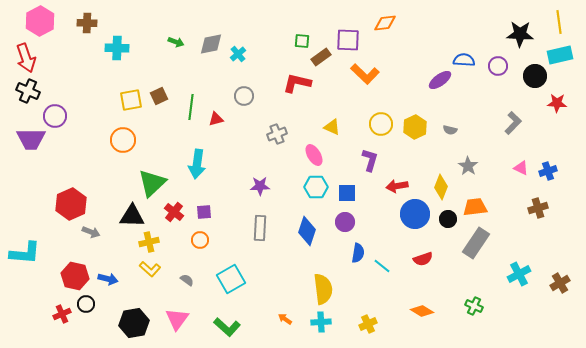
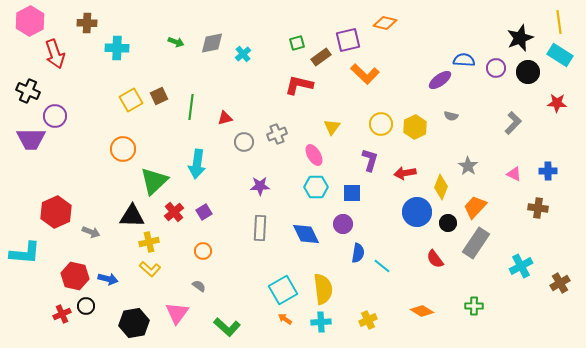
pink hexagon at (40, 21): moved 10 px left
orange diamond at (385, 23): rotated 20 degrees clockwise
black star at (520, 34): moved 4 px down; rotated 24 degrees counterclockwise
purple square at (348, 40): rotated 15 degrees counterclockwise
green square at (302, 41): moved 5 px left, 2 px down; rotated 21 degrees counterclockwise
gray diamond at (211, 44): moved 1 px right, 1 px up
cyan cross at (238, 54): moved 5 px right
cyan rectangle at (560, 55): rotated 45 degrees clockwise
red arrow at (26, 58): moved 29 px right, 4 px up
purple circle at (498, 66): moved 2 px left, 2 px down
black circle at (535, 76): moved 7 px left, 4 px up
red L-shape at (297, 83): moved 2 px right, 2 px down
gray circle at (244, 96): moved 46 px down
yellow square at (131, 100): rotated 20 degrees counterclockwise
red triangle at (216, 119): moved 9 px right, 1 px up
yellow triangle at (332, 127): rotated 42 degrees clockwise
gray semicircle at (450, 130): moved 1 px right, 14 px up
orange circle at (123, 140): moved 9 px down
pink triangle at (521, 168): moved 7 px left, 6 px down
blue cross at (548, 171): rotated 18 degrees clockwise
green triangle at (152, 183): moved 2 px right, 2 px up
red arrow at (397, 186): moved 8 px right, 13 px up
blue square at (347, 193): moved 5 px right
red hexagon at (71, 204): moved 15 px left, 8 px down
orange trapezoid at (475, 207): rotated 40 degrees counterclockwise
brown cross at (538, 208): rotated 24 degrees clockwise
red cross at (174, 212): rotated 12 degrees clockwise
purple square at (204, 212): rotated 28 degrees counterclockwise
blue circle at (415, 214): moved 2 px right, 2 px up
black circle at (448, 219): moved 4 px down
purple circle at (345, 222): moved 2 px left, 2 px down
blue diamond at (307, 231): moved 1 px left, 3 px down; rotated 44 degrees counterclockwise
orange circle at (200, 240): moved 3 px right, 11 px down
red semicircle at (423, 259): moved 12 px right; rotated 72 degrees clockwise
cyan cross at (519, 274): moved 2 px right, 8 px up
cyan square at (231, 279): moved 52 px right, 11 px down
gray semicircle at (187, 280): moved 12 px right, 6 px down
black circle at (86, 304): moved 2 px down
green cross at (474, 306): rotated 24 degrees counterclockwise
pink triangle at (177, 319): moved 6 px up
yellow cross at (368, 324): moved 4 px up
